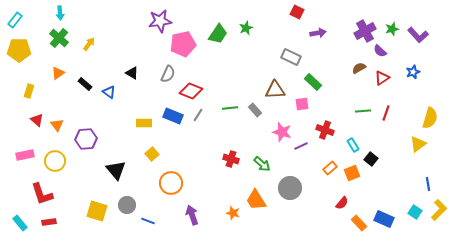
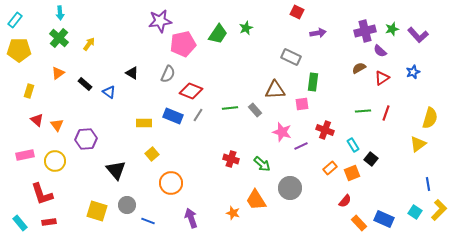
purple cross at (365, 31): rotated 15 degrees clockwise
green rectangle at (313, 82): rotated 54 degrees clockwise
red semicircle at (342, 203): moved 3 px right, 2 px up
purple arrow at (192, 215): moved 1 px left, 3 px down
